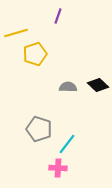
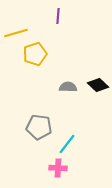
purple line: rotated 14 degrees counterclockwise
gray pentagon: moved 2 px up; rotated 10 degrees counterclockwise
